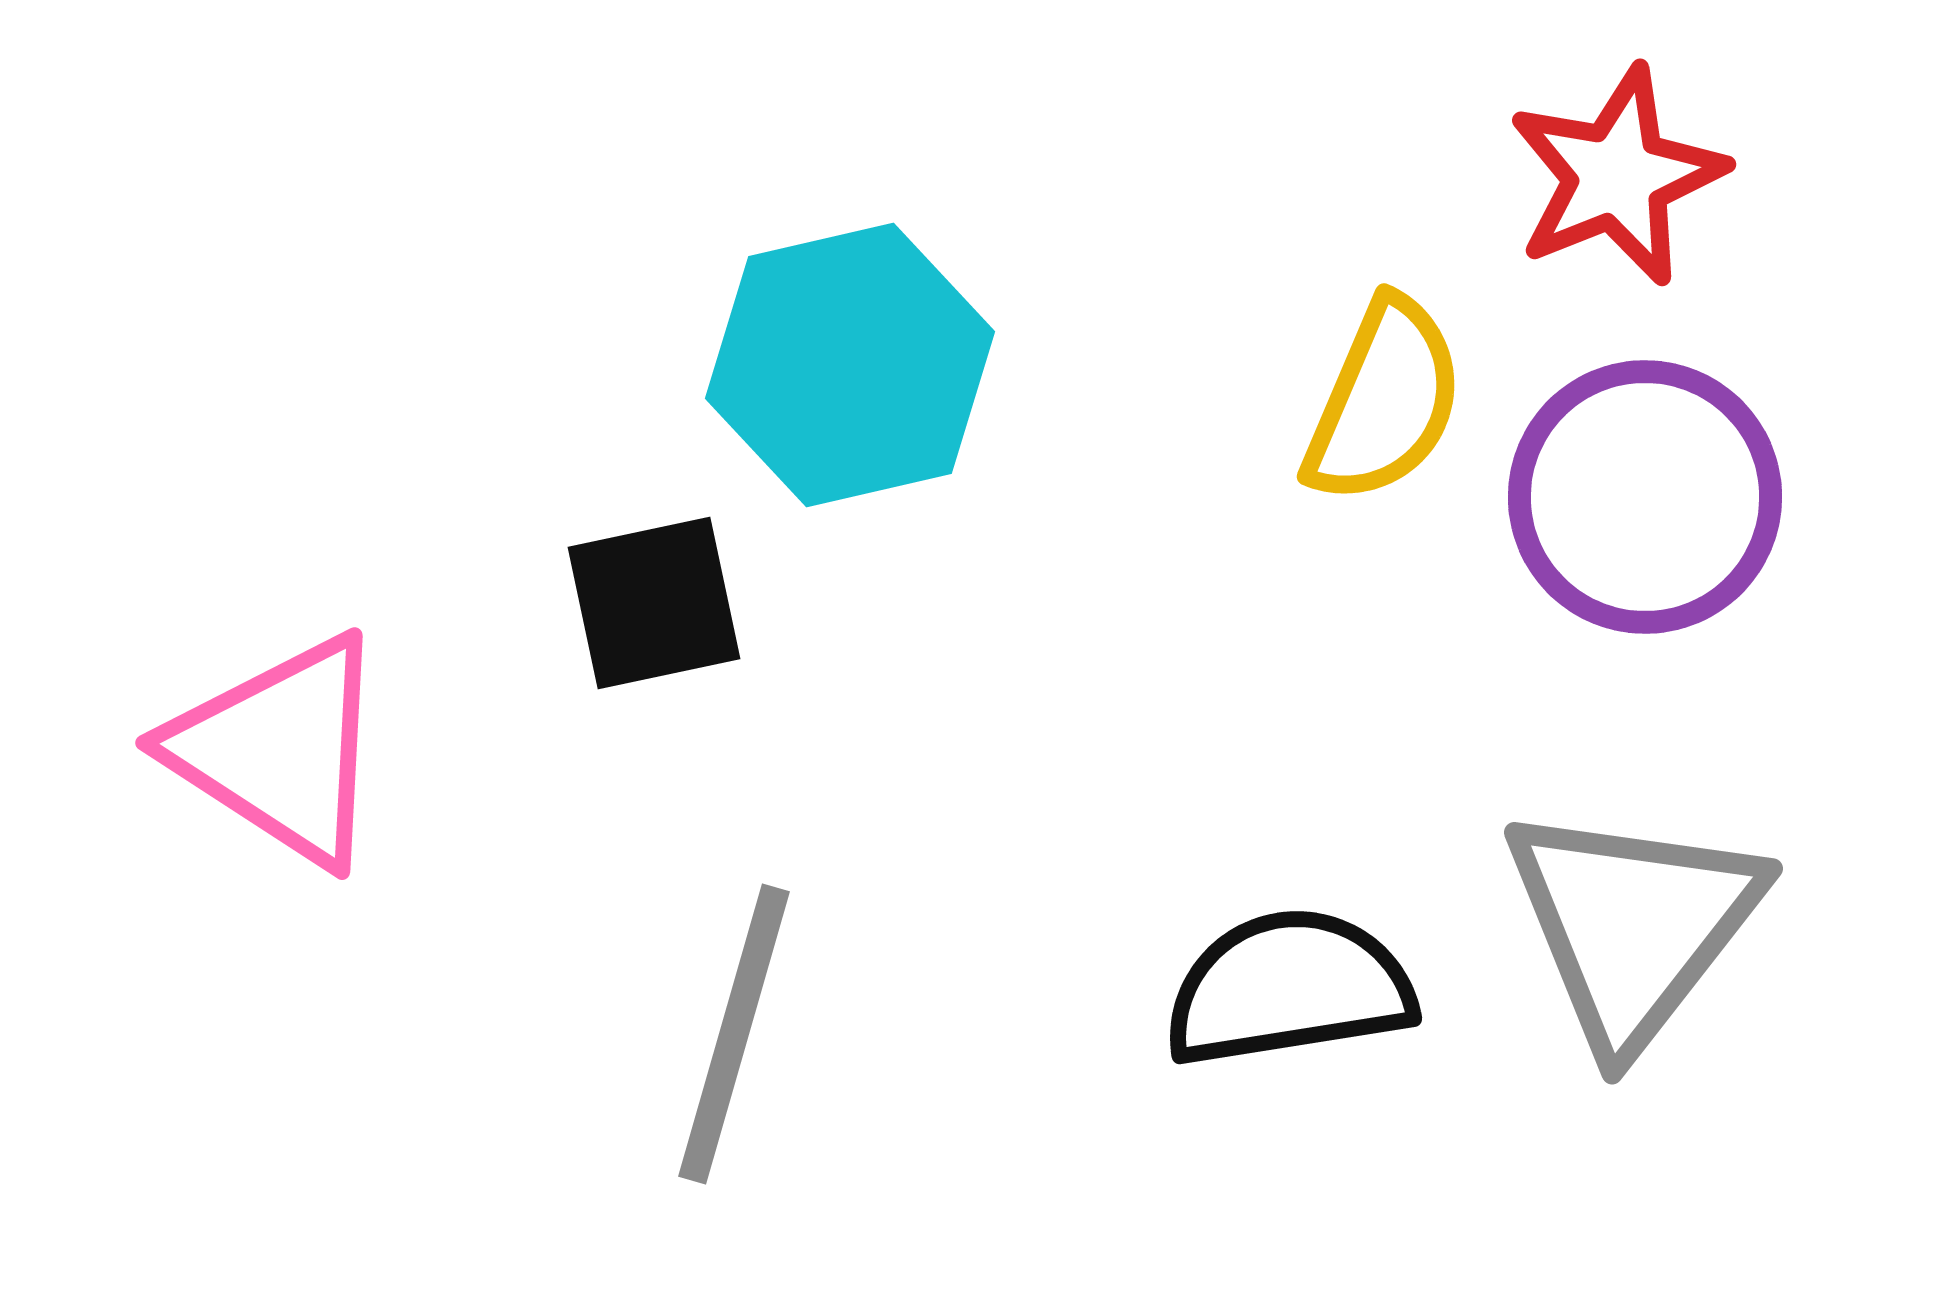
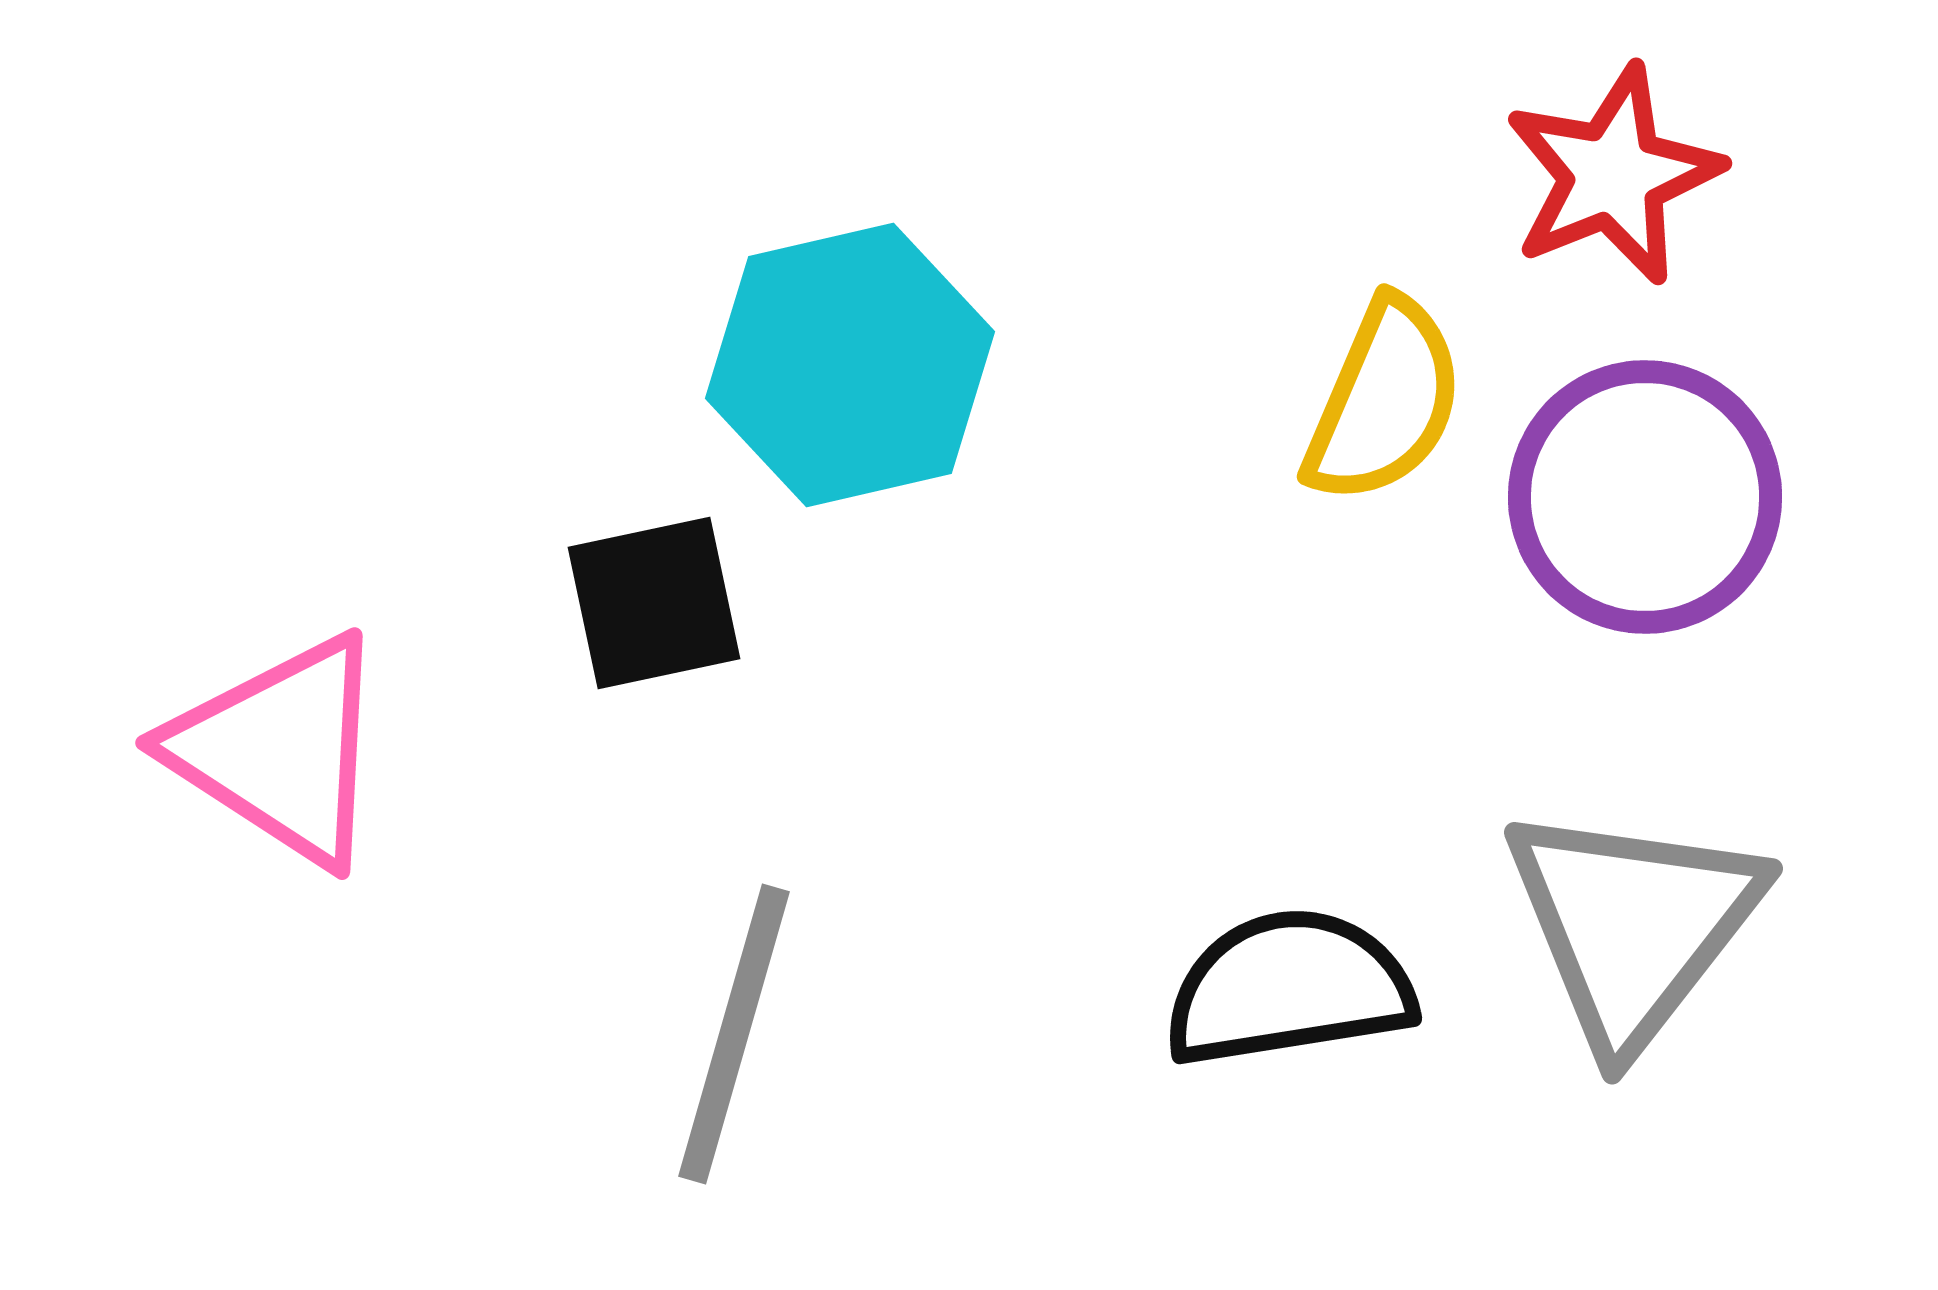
red star: moved 4 px left, 1 px up
